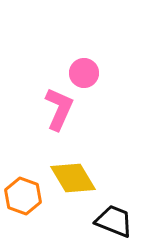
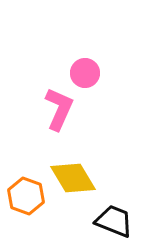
pink circle: moved 1 px right
orange hexagon: moved 3 px right
